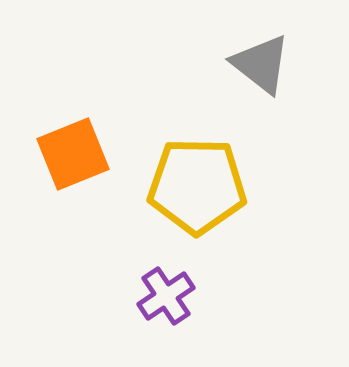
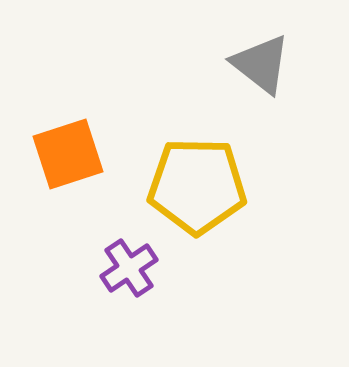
orange square: moved 5 px left; rotated 4 degrees clockwise
purple cross: moved 37 px left, 28 px up
